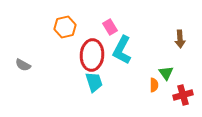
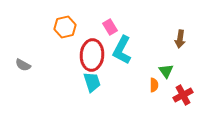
brown arrow: rotated 12 degrees clockwise
green triangle: moved 2 px up
cyan trapezoid: moved 2 px left
red cross: rotated 12 degrees counterclockwise
